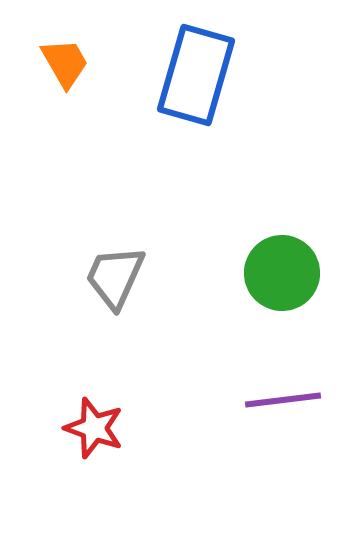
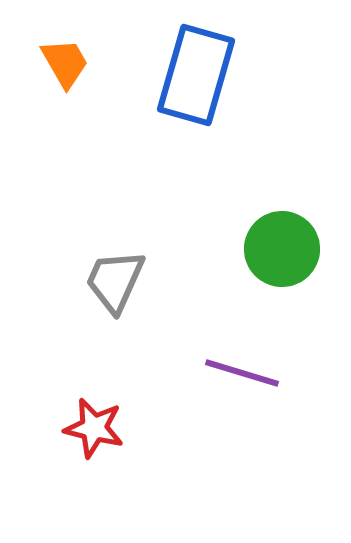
green circle: moved 24 px up
gray trapezoid: moved 4 px down
purple line: moved 41 px left, 27 px up; rotated 24 degrees clockwise
red star: rotated 6 degrees counterclockwise
